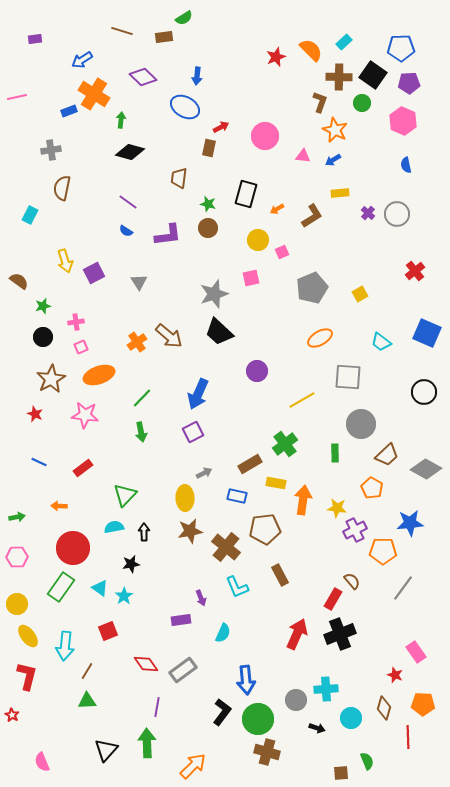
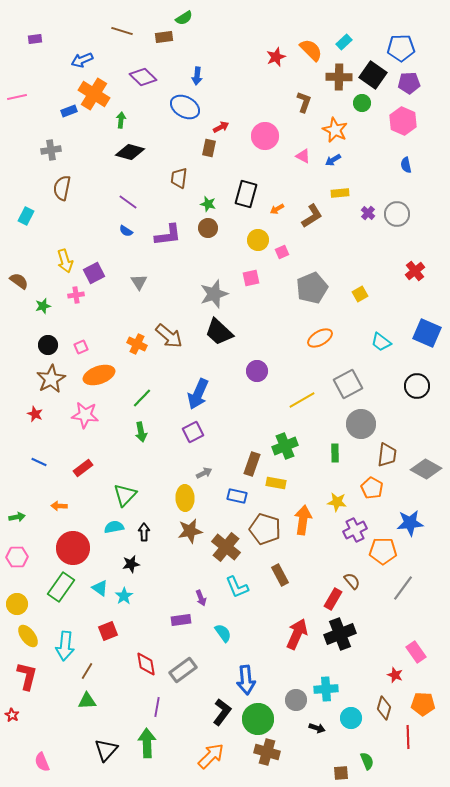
blue arrow at (82, 60): rotated 10 degrees clockwise
brown L-shape at (320, 102): moved 16 px left
pink triangle at (303, 156): rotated 21 degrees clockwise
cyan rectangle at (30, 215): moved 4 px left, 1 px down
pink cross at (76, 322): moved 27 px up
black circle at (43, 337): moved 5 px right, 8 px down
orange cross at (137, 342): moved 2 px down; rotated 30 degrees counterclockwise
gray square at (348, 377): moved 7 px down; rotated 32 degrees counterclockwise
black circle at (424, 392): moved 7 px left, 6 px up
green cross at (285, 444): moved 2 px down; rotated 15 degrees clockwise
brown trapezoid at (387, 455): rotated 40 degrees counterclockwise
brown rectangle at (250, 464): moved 2 px right; rotated 40 degrees counterclockwise
orange arrow at (303, 500): moved 20 px down
yellow star at (337, 508): moved 6 px up
brown pentagon at (265, 529): rotated 24 degrees clockwise
cyan semicircle at (223, 633): rotated 60 degrees counterclockwise
red diamond at (146, 664): rotated 25 degrees clockwise
orange arrow at (193, 766): moved 18 px right, 10 px up
